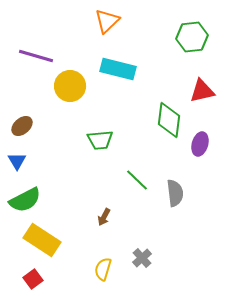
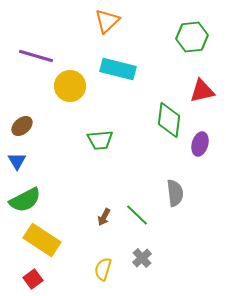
green line: moved 35 px down
